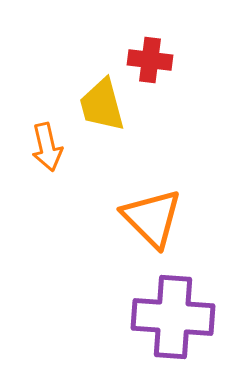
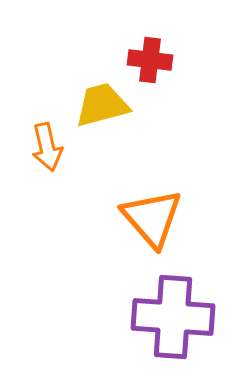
yellow trapezoid: rotated 90 degrees clockwise
orange triangle: rotated 4 degrees clockwise
